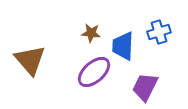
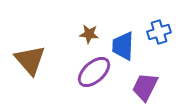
brown star: moved 2 px left, 1 px down
